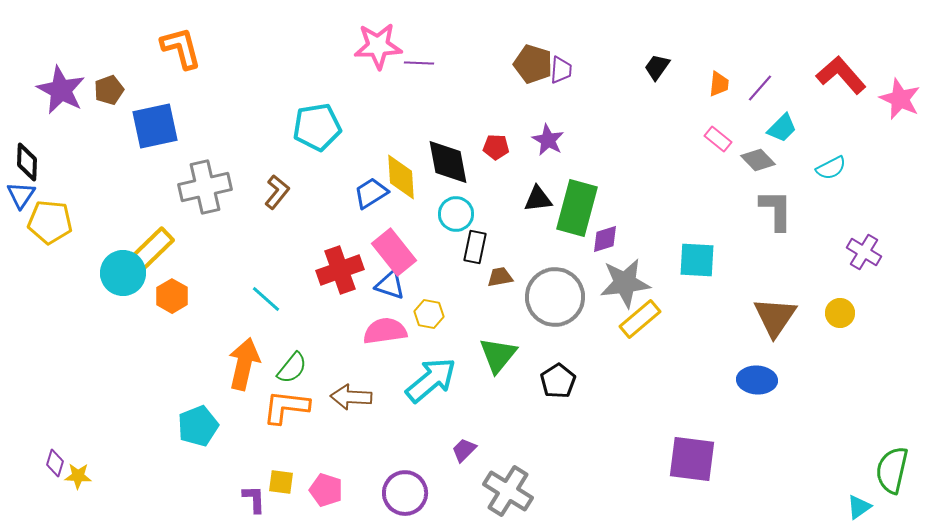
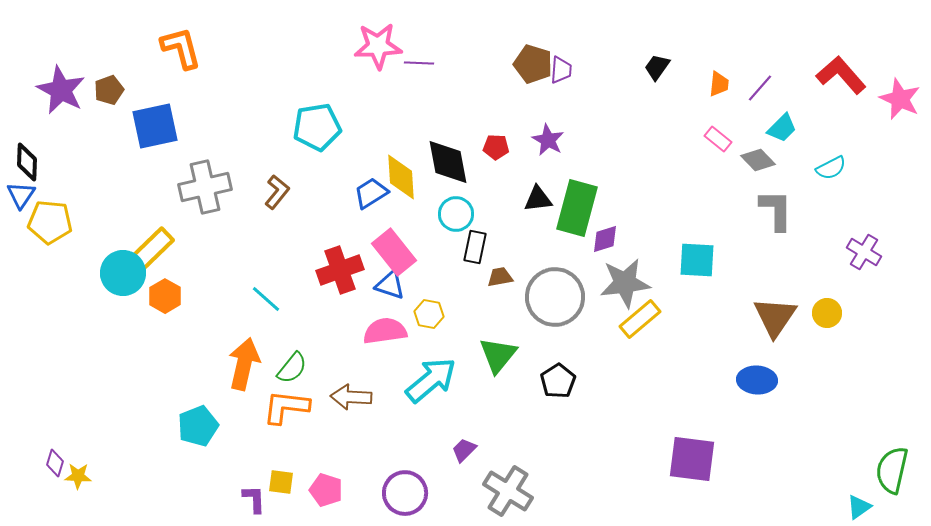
orange hexagon at (172, 296): moved 7 px left
yellow circle at (840, 313): moved 13 px left
